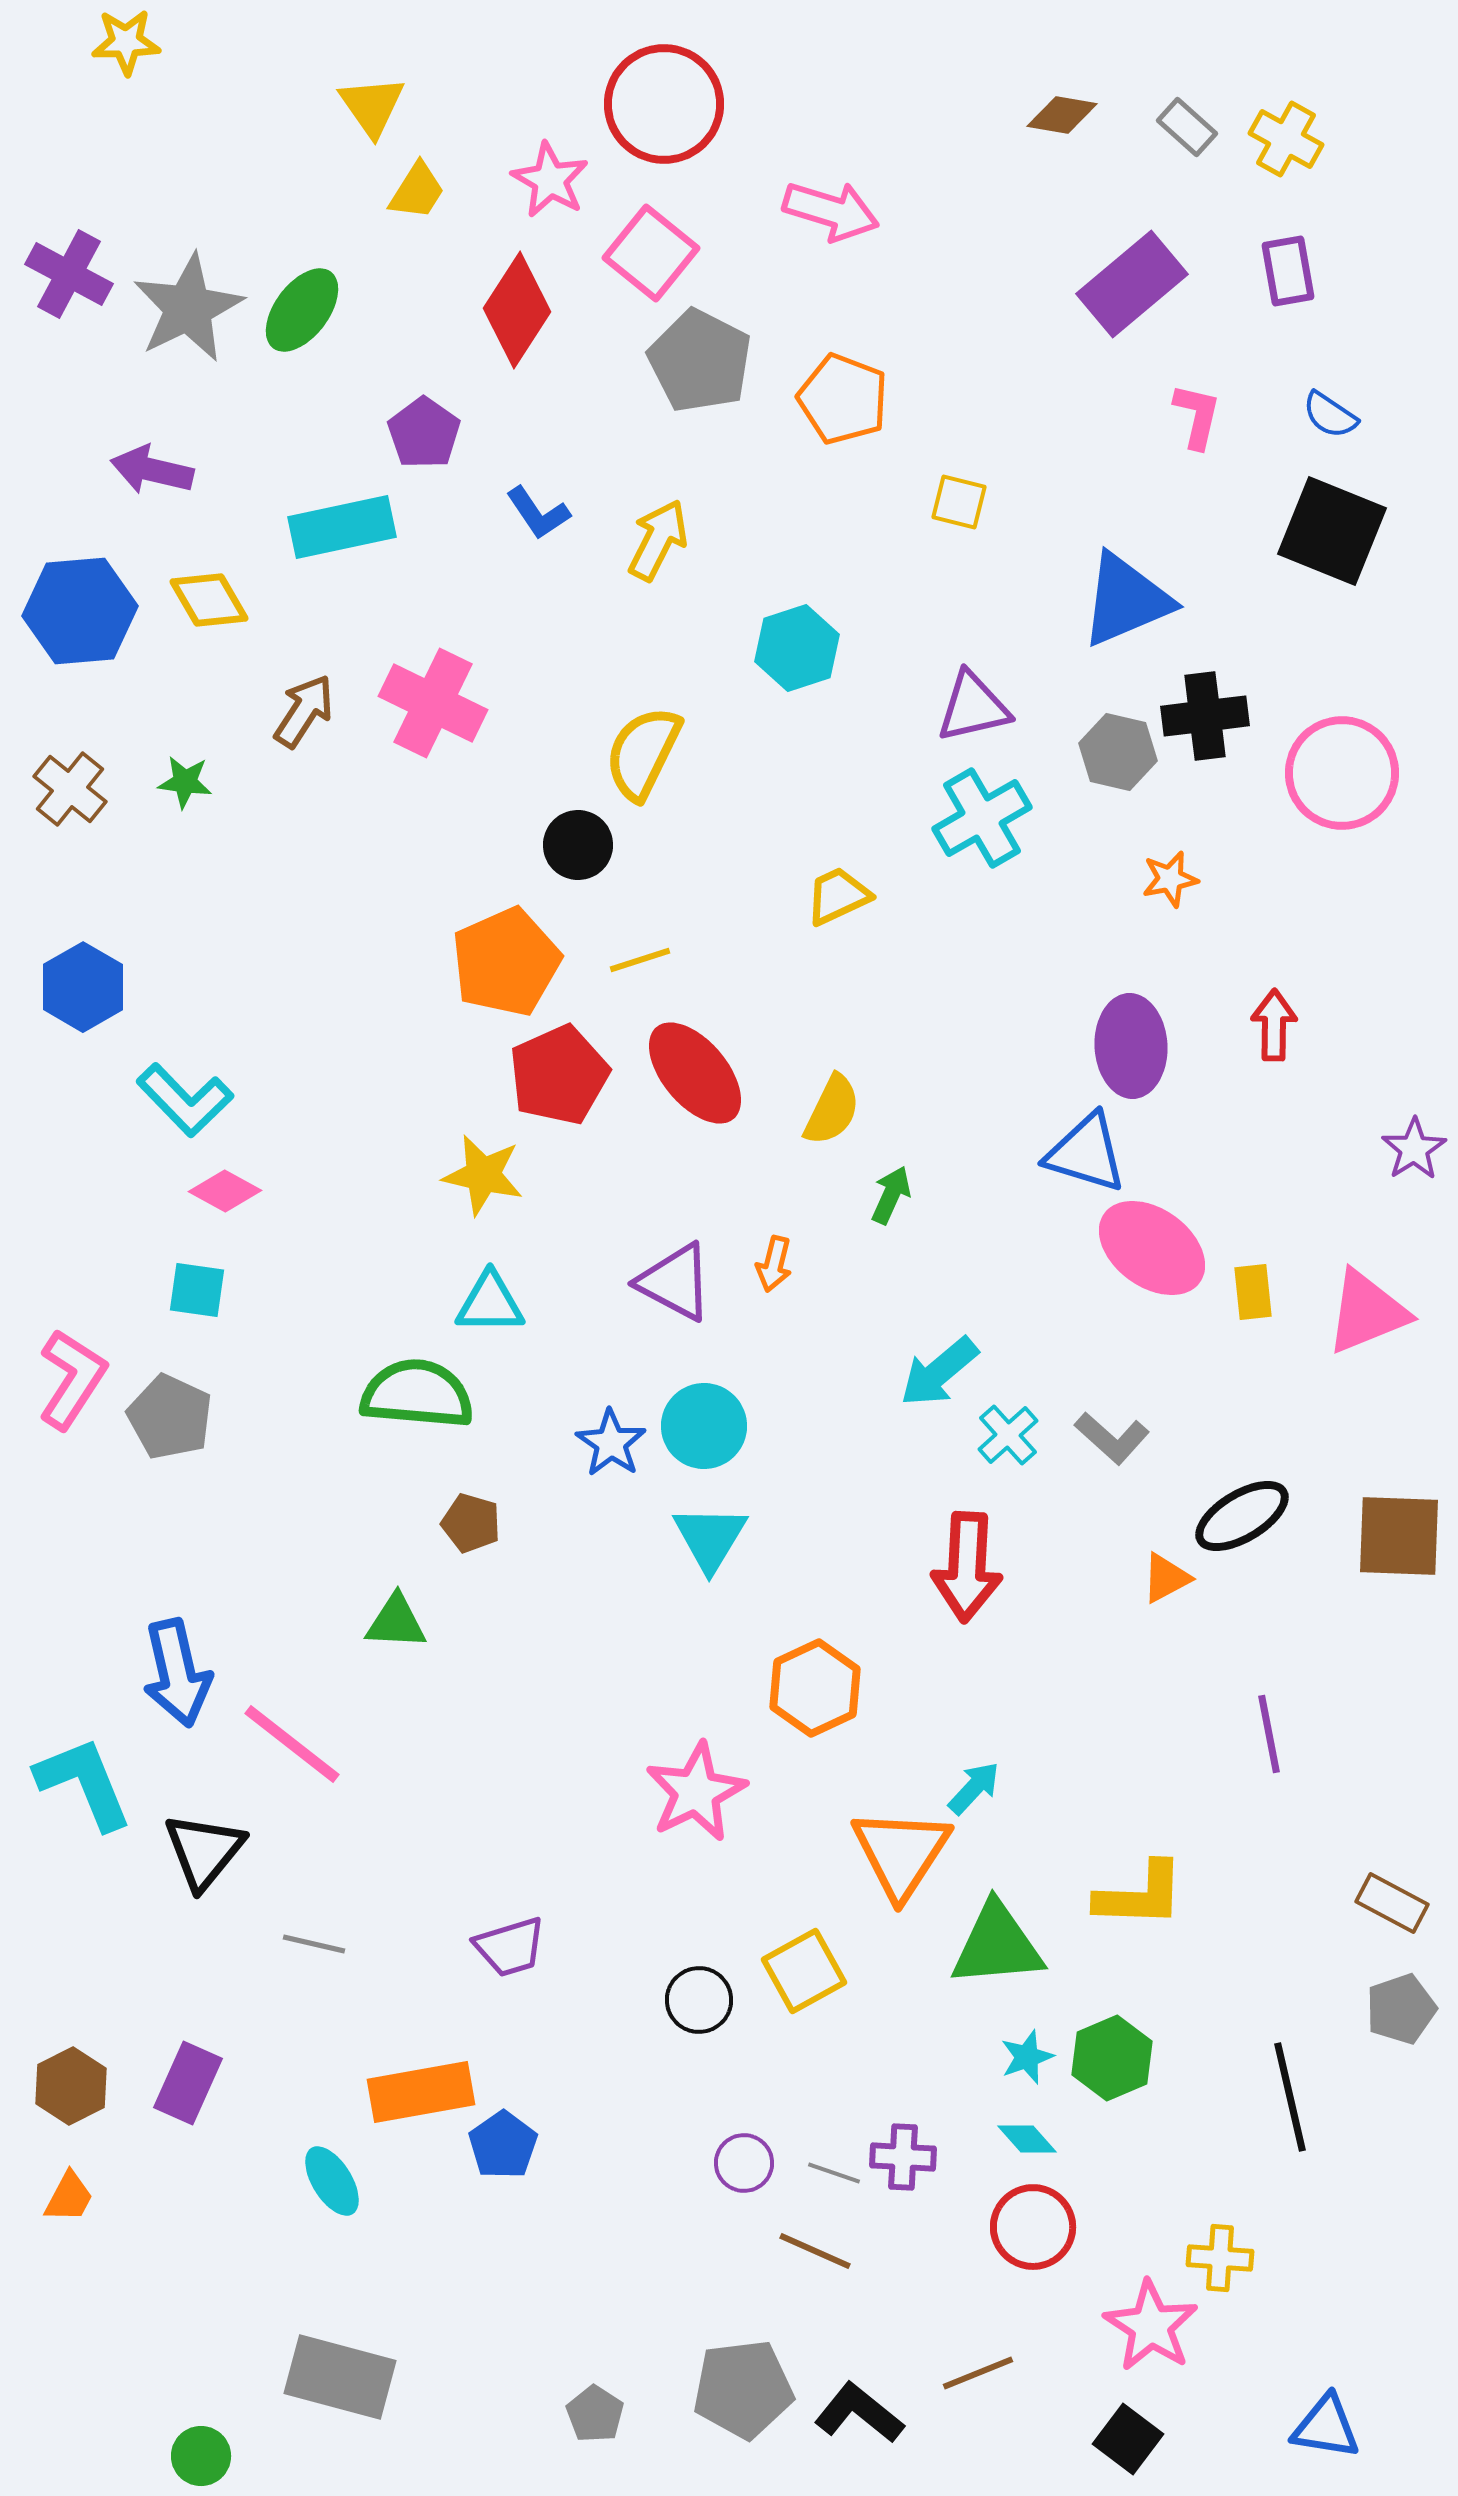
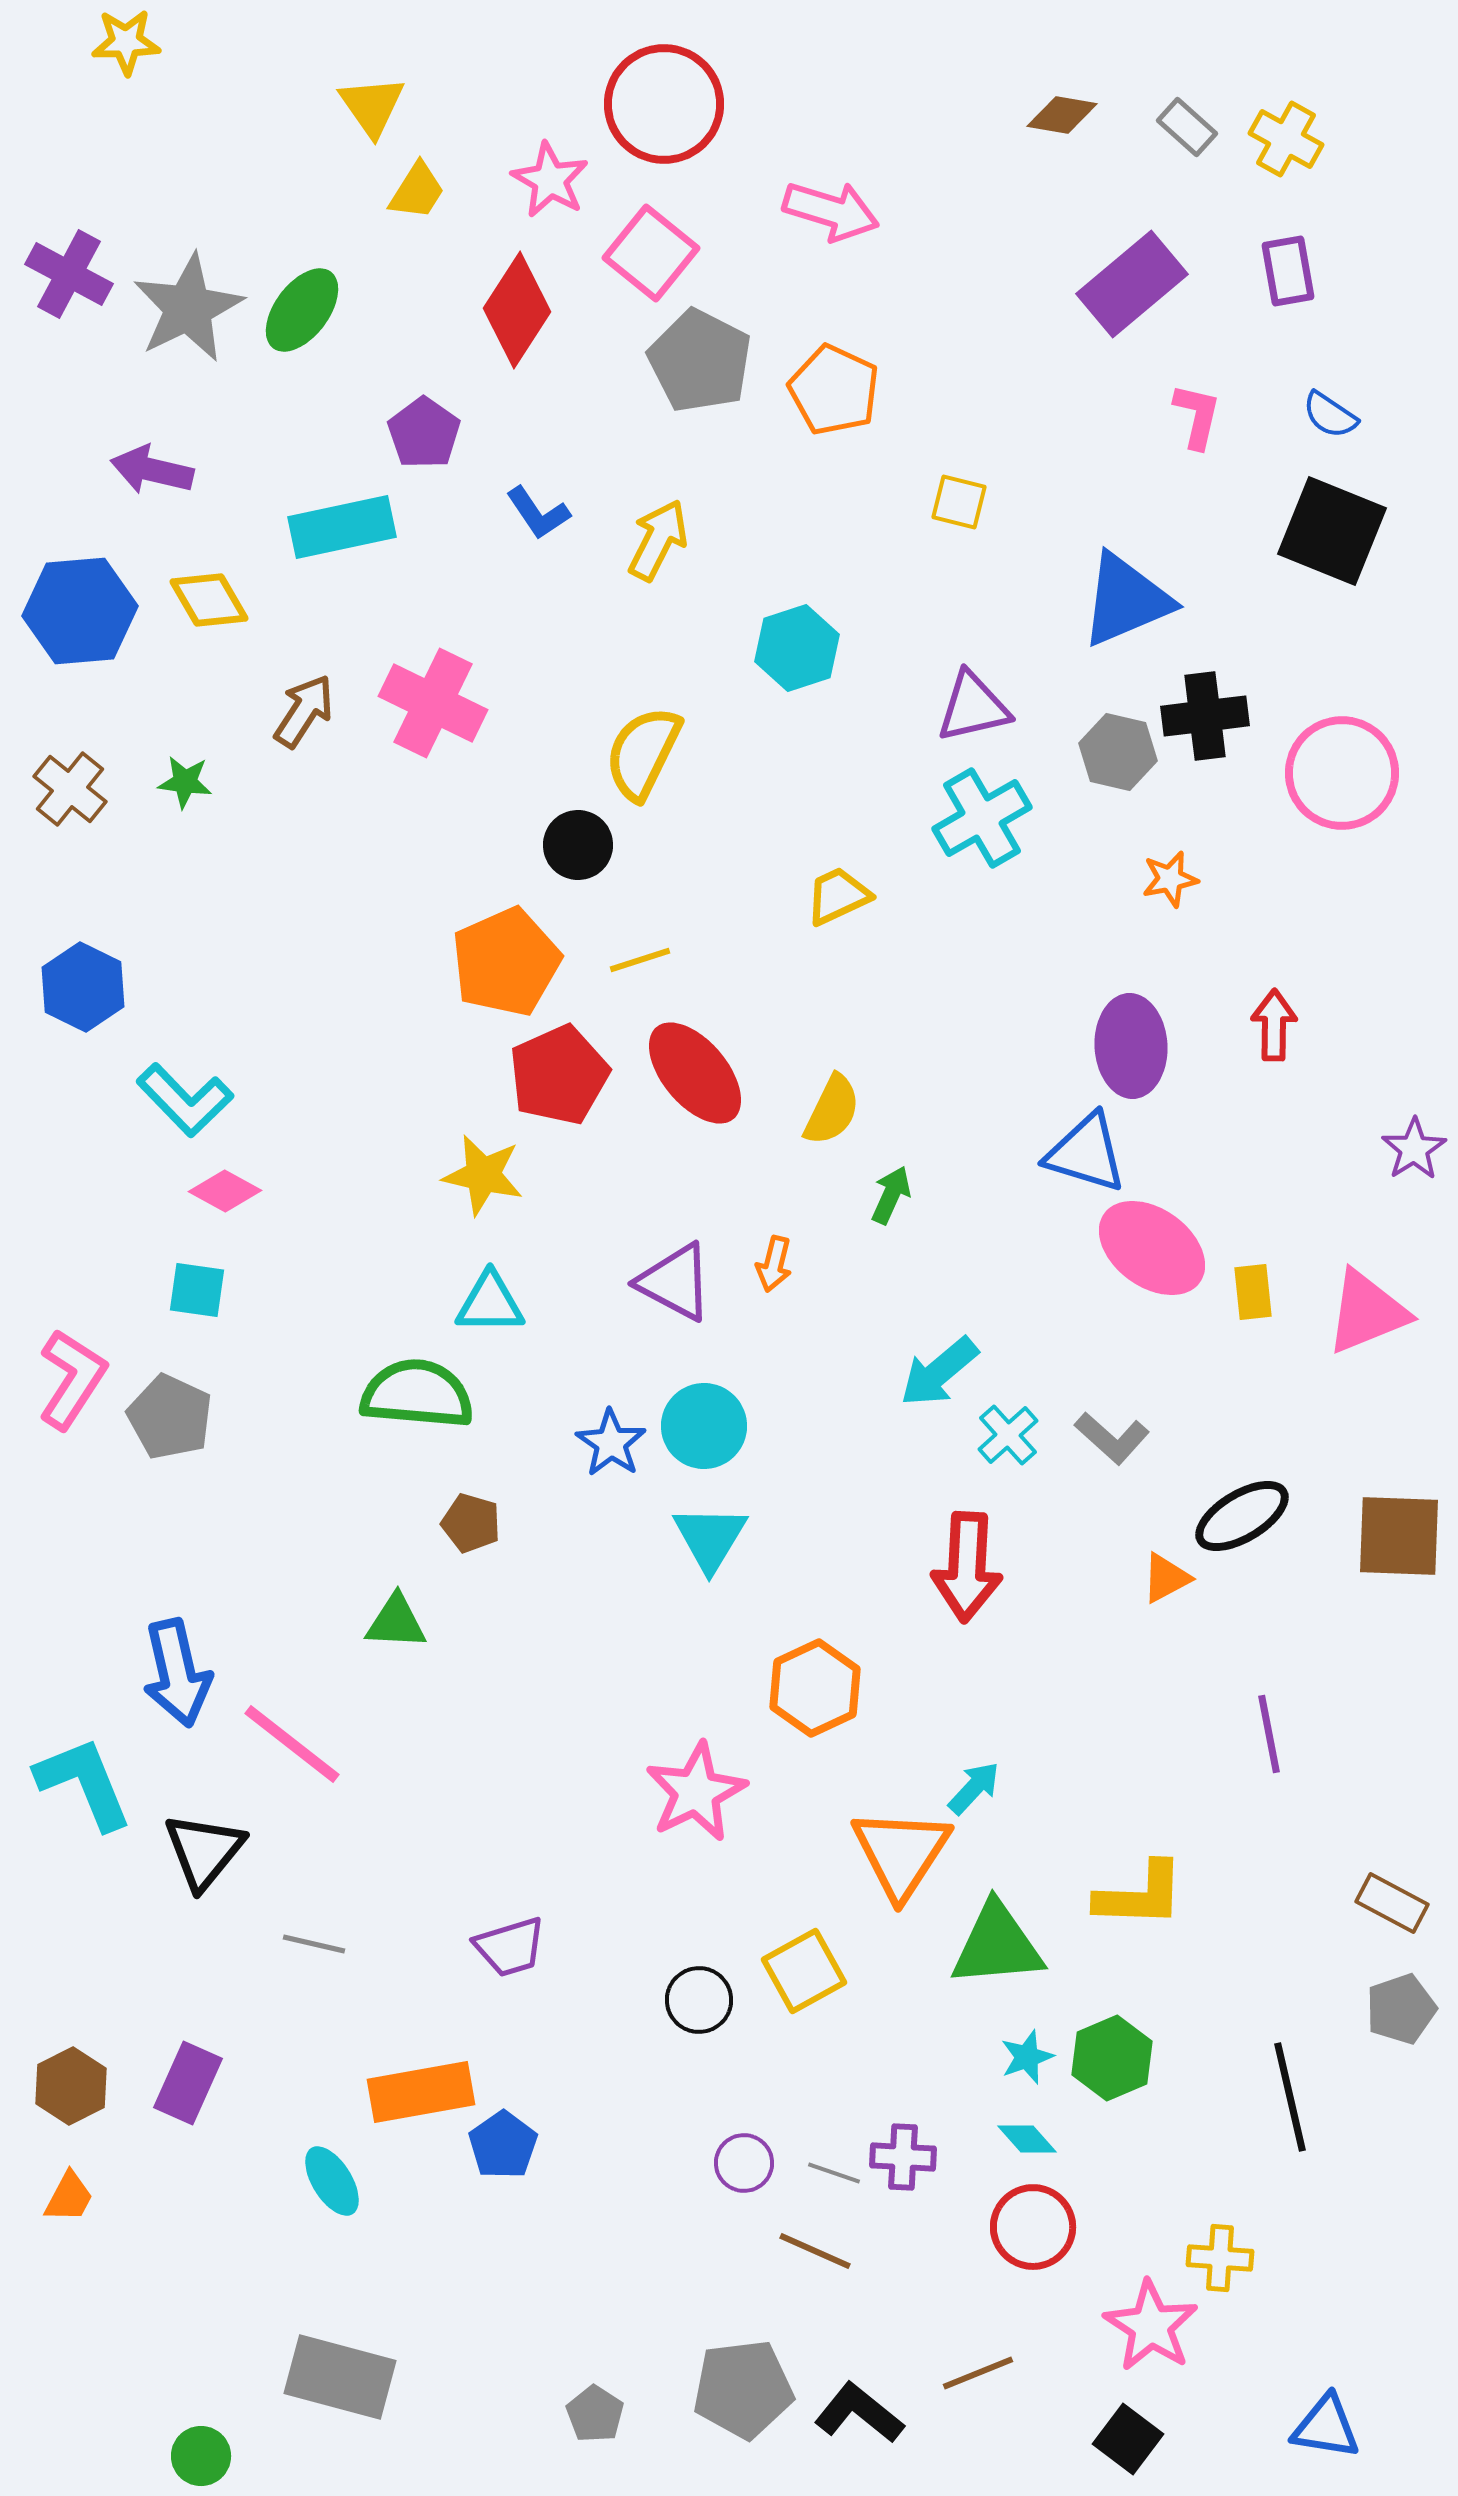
orange pentagon at (843, 399): moved 9 px left, 9 px up; rotated 4 degrees clockwise
blue hexagon at (83, 987): rotated 4 degrees counterclockwise
